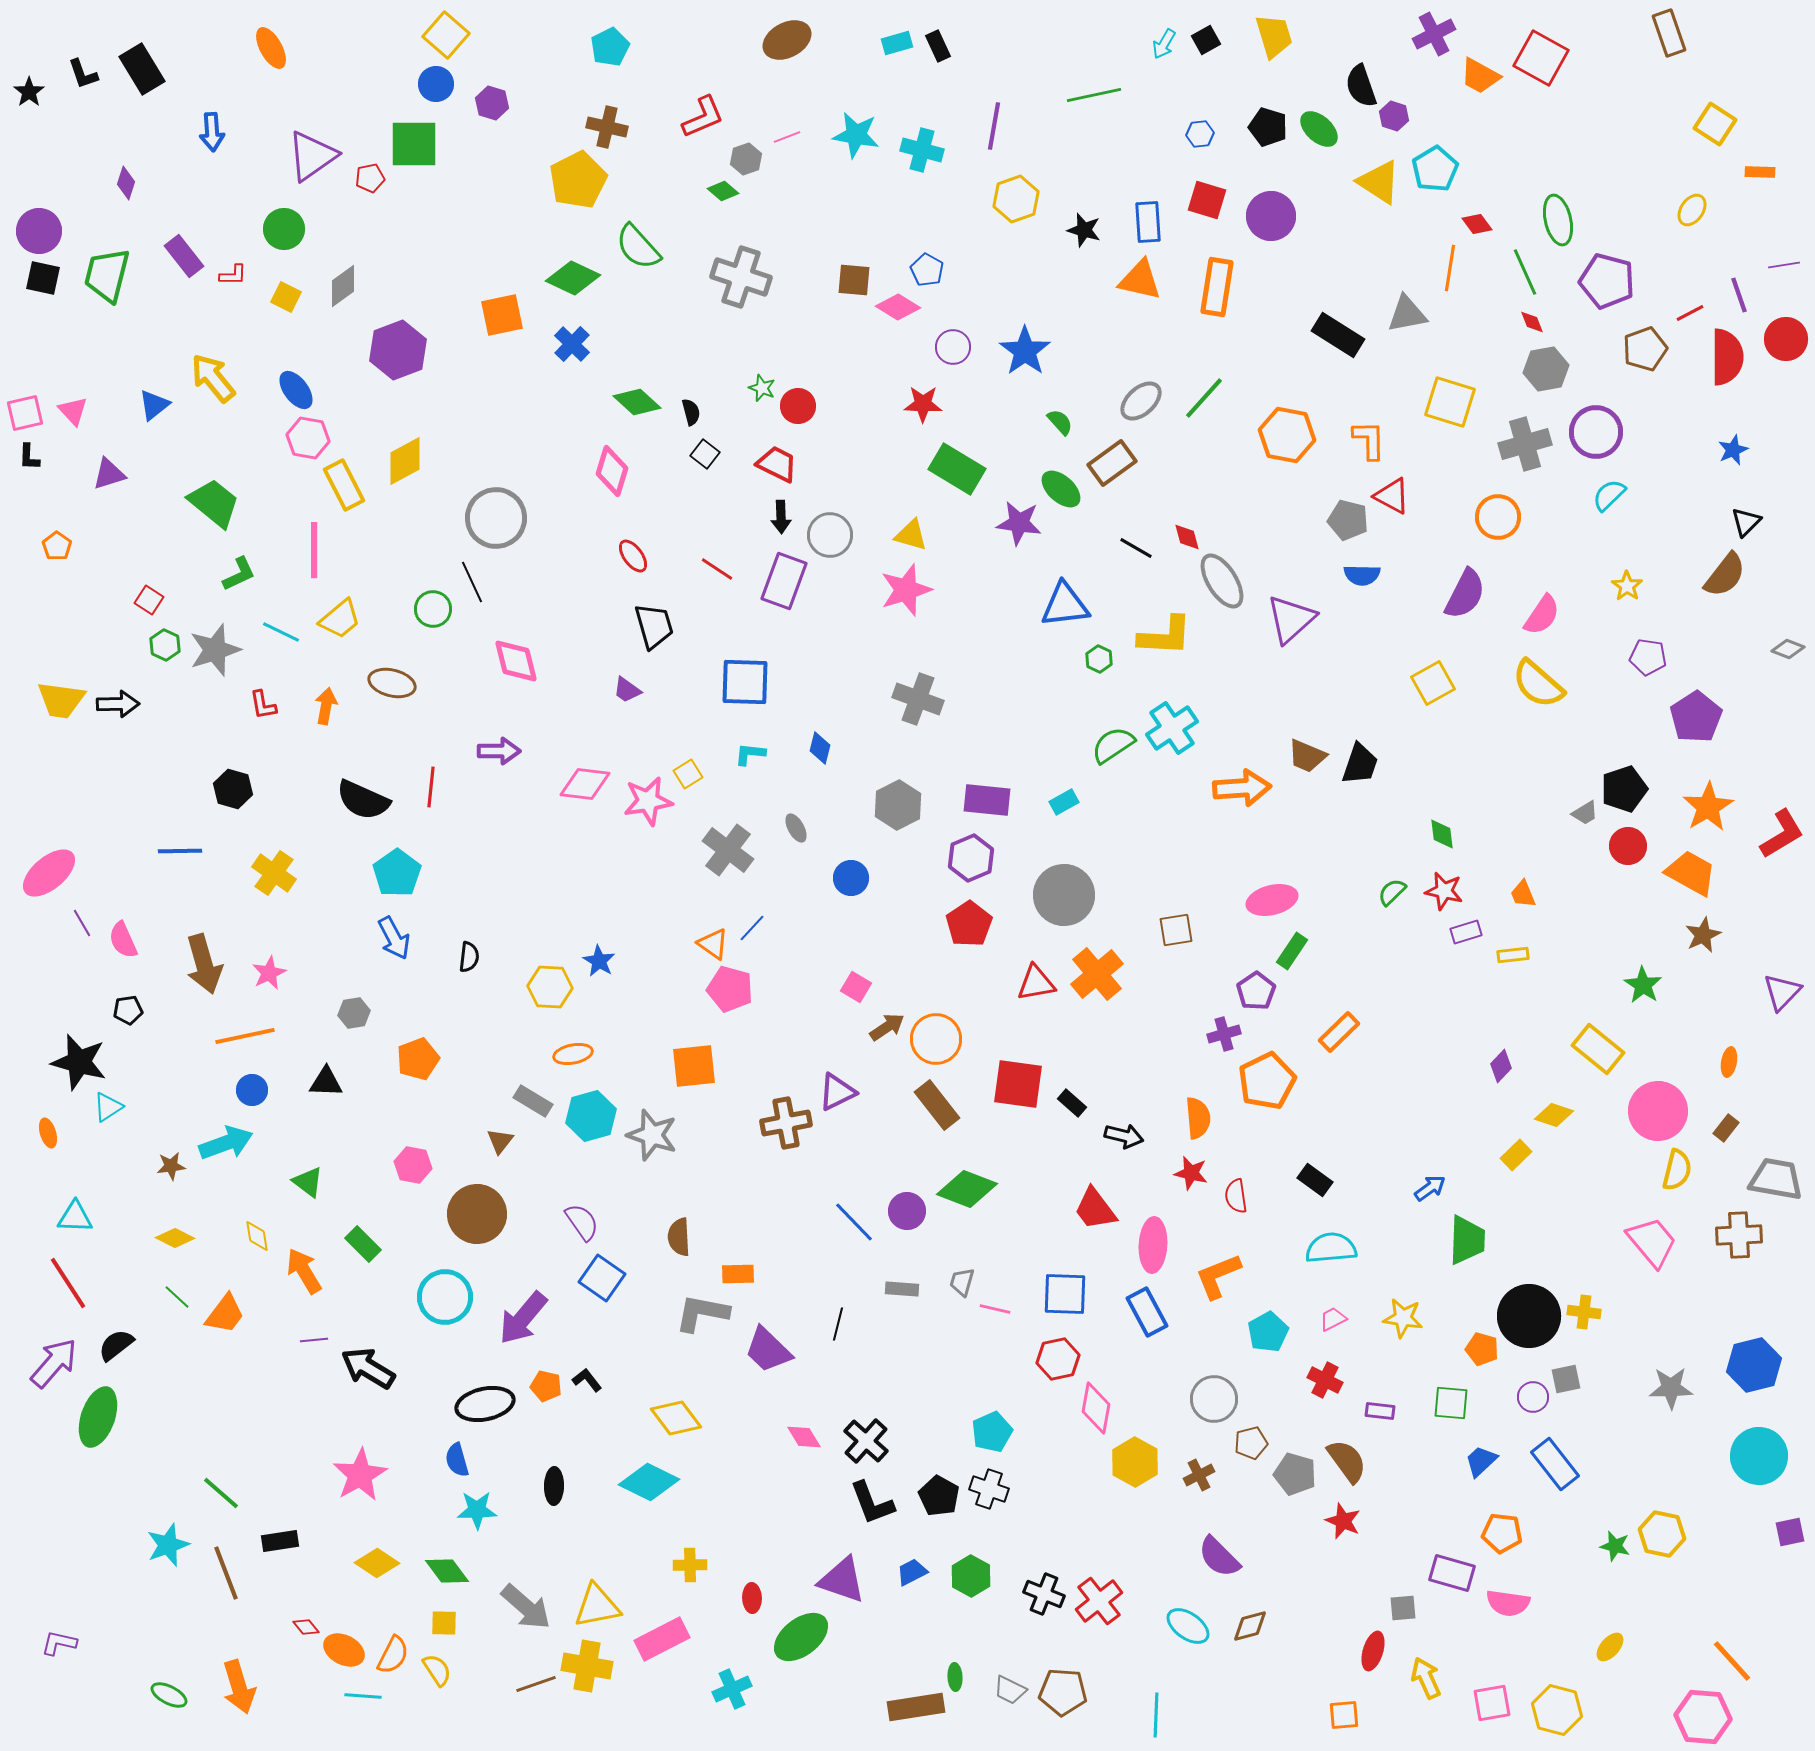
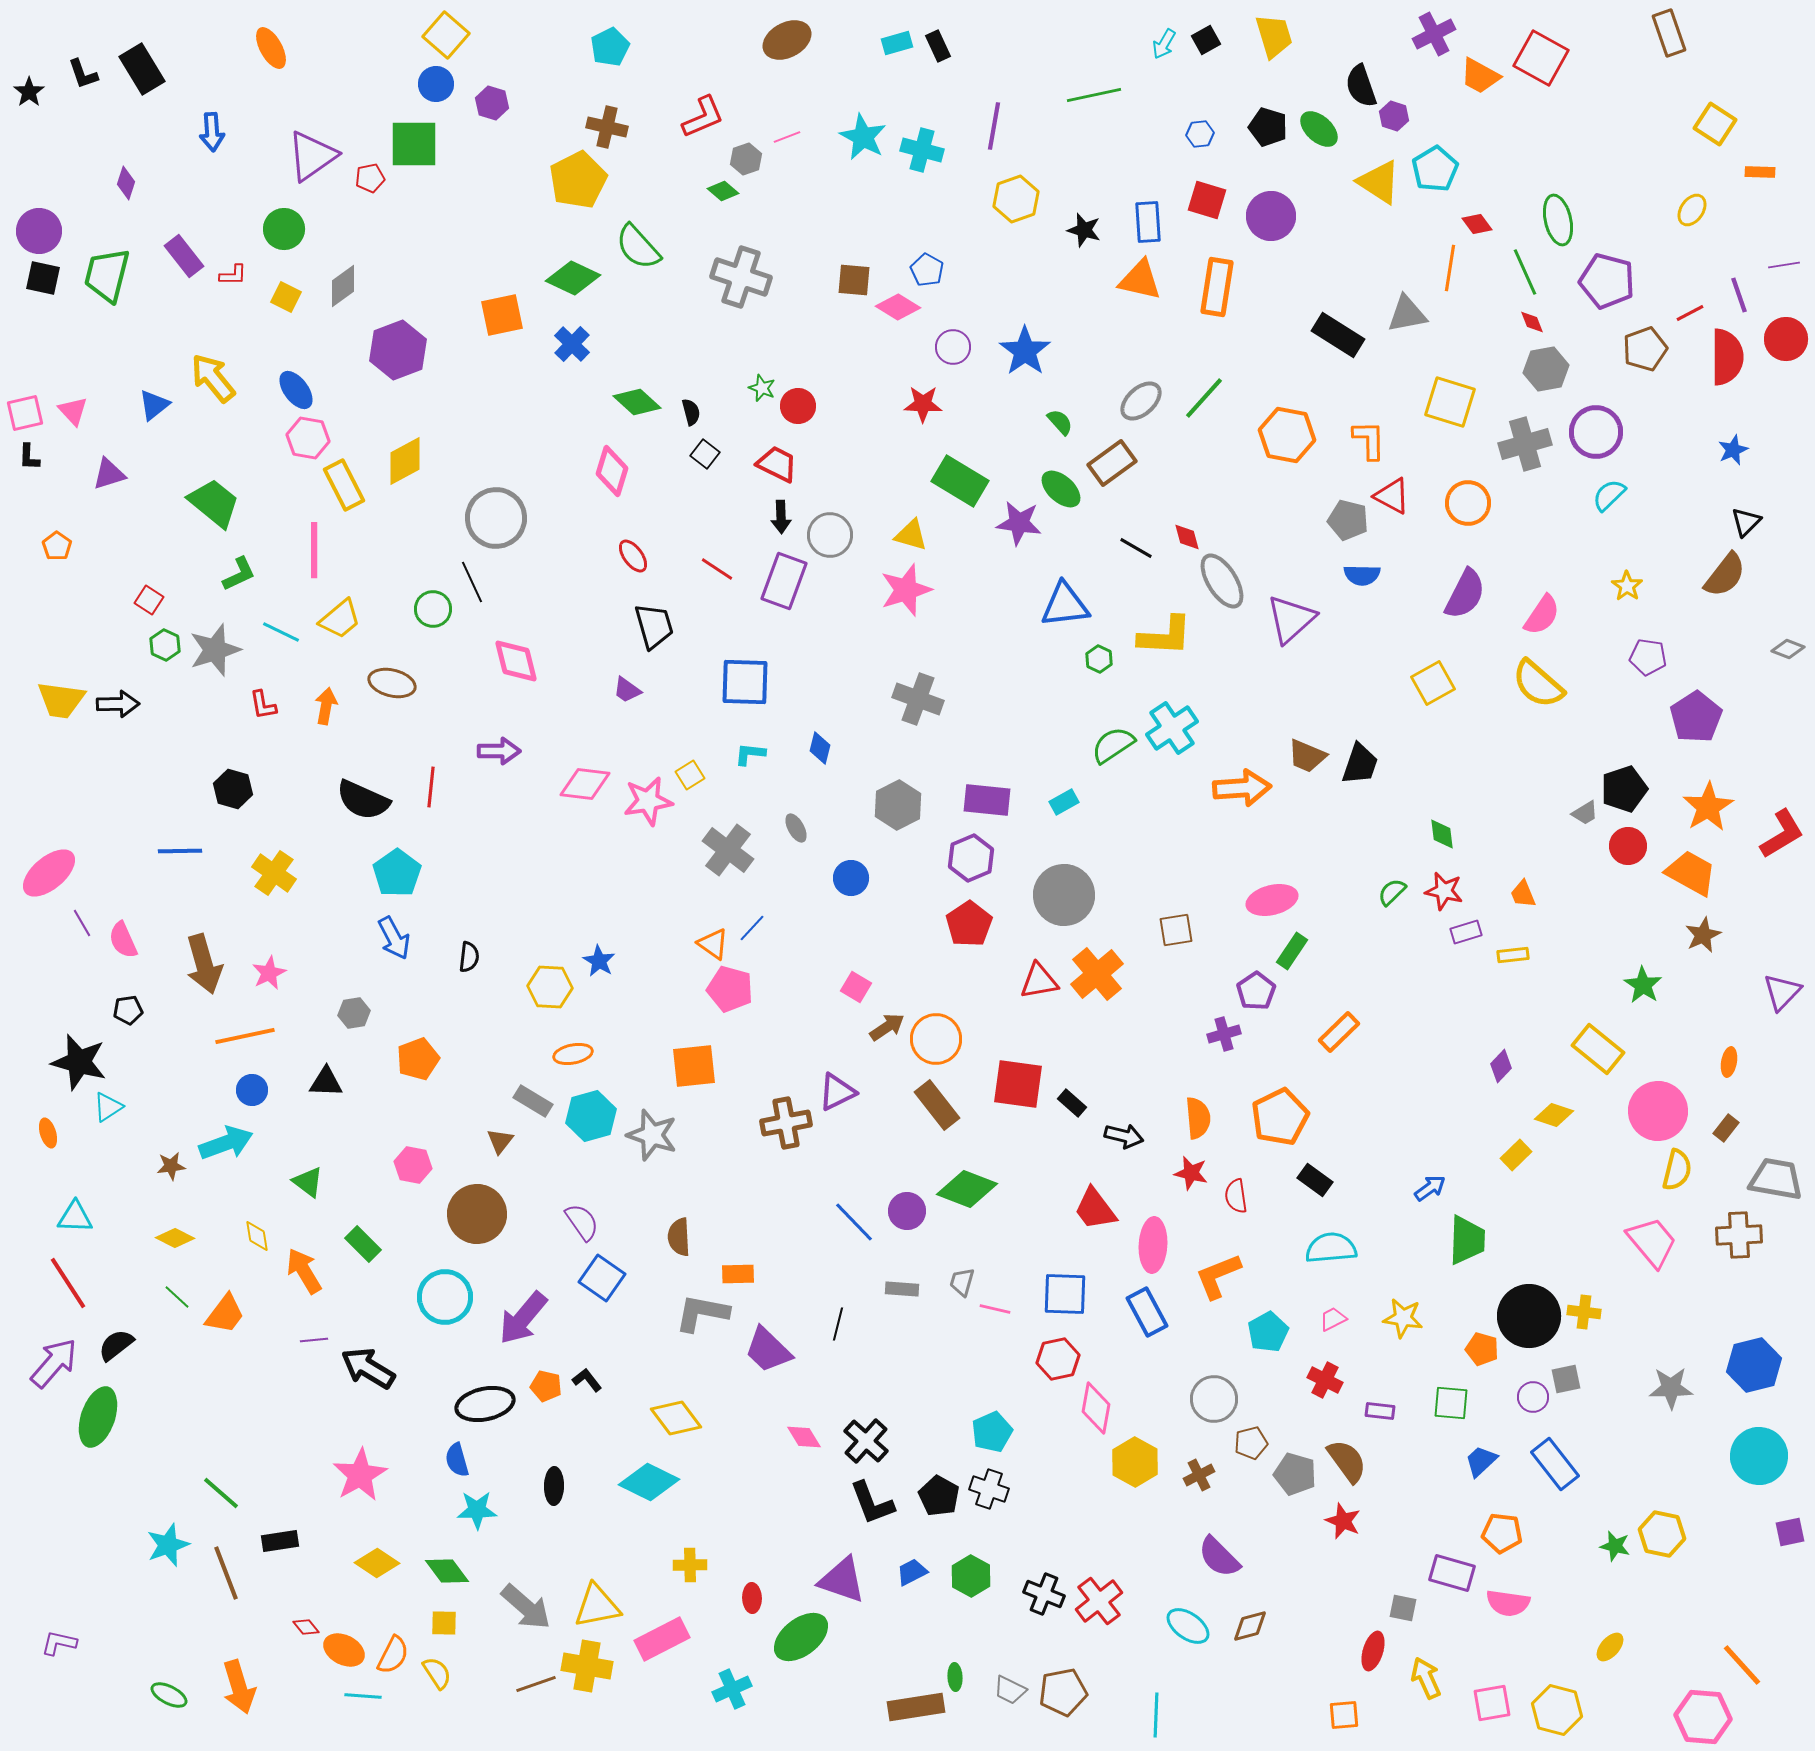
cyan star at (856, 135): moved 7 px right, 2 px down; rotated 18 degrees clockwise
green rectangle at (957, 469): moved 3 px right, 12 px down
orange circle at (1498, 517): moved 30 px left, 14 px up
yellow square at (688, 774): moved 2 px right, 1 px down
red triangle at (1036, 983): moved 3 px right, 2 px up
orange pentagon at (1267, 1081): moved 13 px right, 36 px down
gray square at (1403, 1608): rotated 16 degrees clockwise
orange line at (1732, 1661): moved 10 px right, 4 px down
yellow semicircle at (437, 1670): moved 3 px down
brown pentagon at (1063, 1692): rotated 15 degrees counterclockwise
